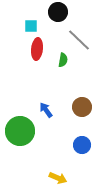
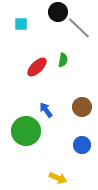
cyan square: moved 10 px left, 2 px up
gray line: moved 12 px up
red ellipse: moved 18 px down; rotated 40 degrees clockwise
green circle: moved 6 px right
